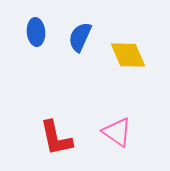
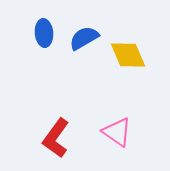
blue ellipse: moved 8 px right, 1 px down
blue semicircle: moved 4 px right, 1 px down; rotated 36 degrees clockwise
red L-shape: rotated 48 degrees clockwise
